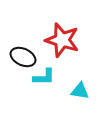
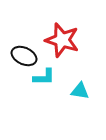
black ellipse: moved 1 px right, 1 px up
